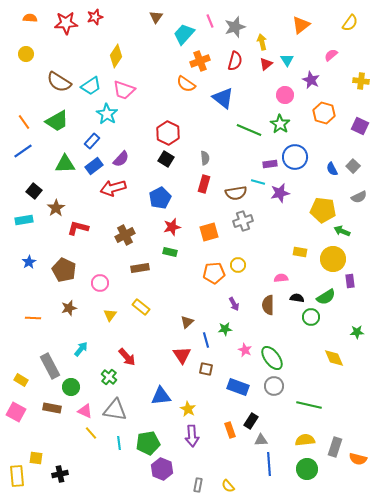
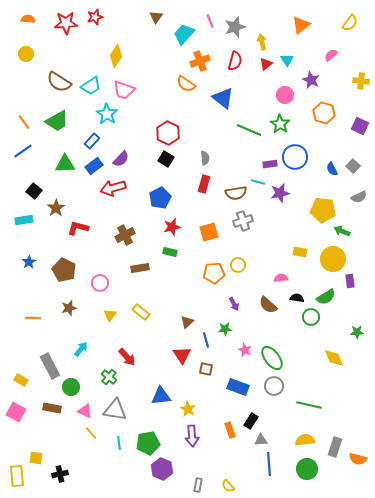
orange semicircle at (30, 18): moved 2 px left, 1 px down
brown semicircle at (268, 305): rotated 48 degrees counterclockwise
yellow rectangle at (141, 307): moved 5 px down
